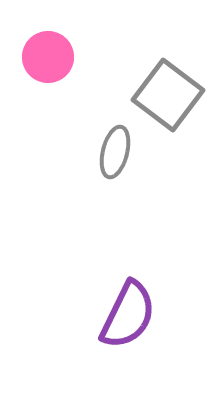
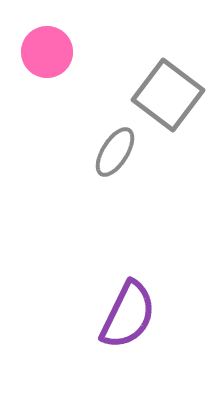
pink circle: moved 1 px left, 5 px up
gray ellipse: rotated 18 degrees clockwise
